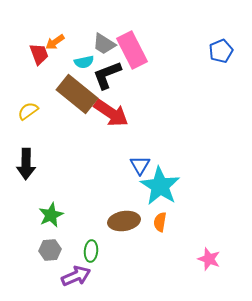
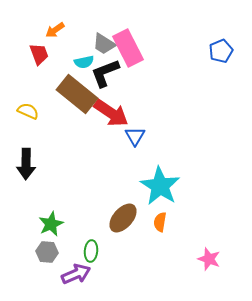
orange arrow: moved 12 px up
pink rectangle: moved 4 px left, 2 px up
black L-shape: moved 2 px left, 2 px up
yellow semicircle: rotated 60 degrees clockwise
blue triangle: moved 5 px left, 29 px up
green star: moved 9 px down
brown ellipse: moved 1 px left, 3 px up; rotated 40 degrees counterclockwise
gray hexagon: moved 3 px left, 2 px down; rotated 10 degrees clockwise
purple arrow: moved 2 px up
